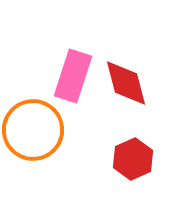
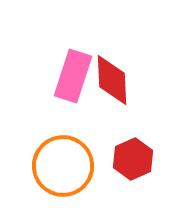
red diamond: moved 14 px left, 3 px up; rotated 12 degrees clockwise
orange circle: moved 30 px right, 36 px down
